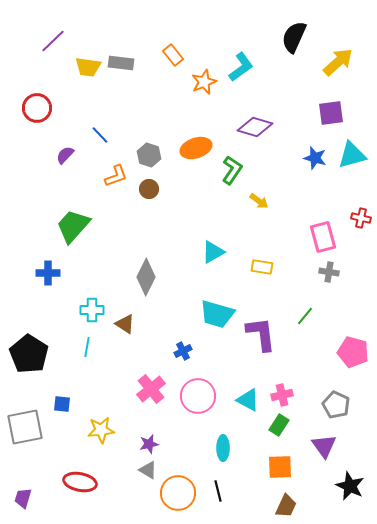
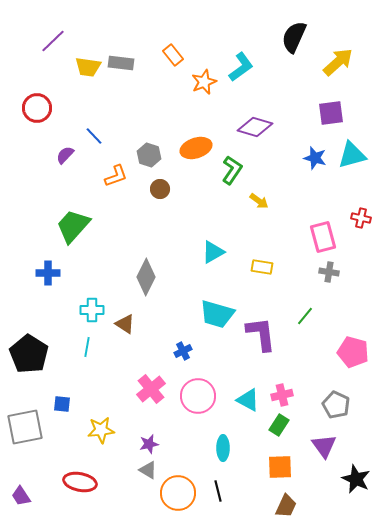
blue line at (100, 135): moved 6 px left, 1 px down
brown circle at (149, 189): moved 11 px right
black star at (350, 486): moved 6 px right, 7 px up
purple trapezoid at (23, 498): moved 2 px left, 2 px up; rotated 50 degrees counterclockwise
